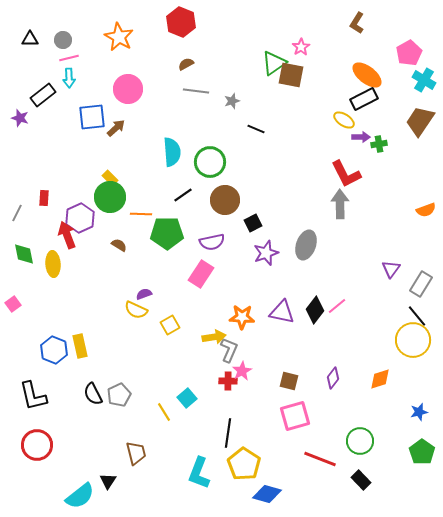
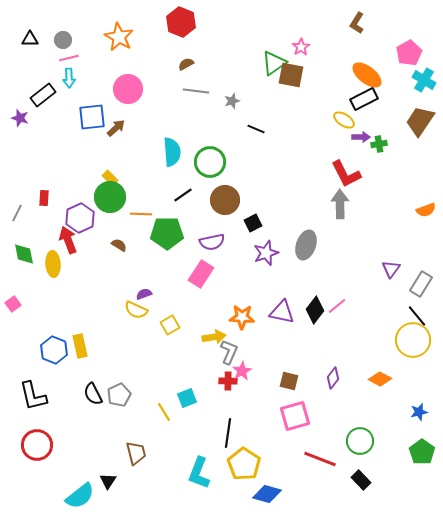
red arrow at (67, 235): moved 1 px right, 5 px down
gray L-shape at (229, 350): moved 2 px down
orange diamond at (380, 379): rotated 45 degrees clockwise
cyan square at (187, 398): rotated 18 degrees clockwise
